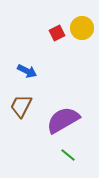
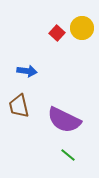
red square: rotated 21 degrees counterclockwise
blue arrow: rotated 18 degrees counterclockwise
brown trapezoid: moved 2 px left; rotated 40 degrees counterclockwise
purple semicircle: moved 1 px right; rotated 124 degrees counterclockwise
